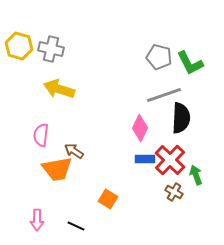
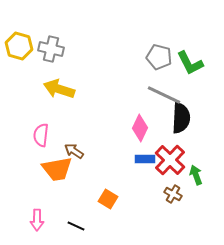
gray line: rotated 44 degrees clockwise
brown cross: moved 1 px left, 2 px down
